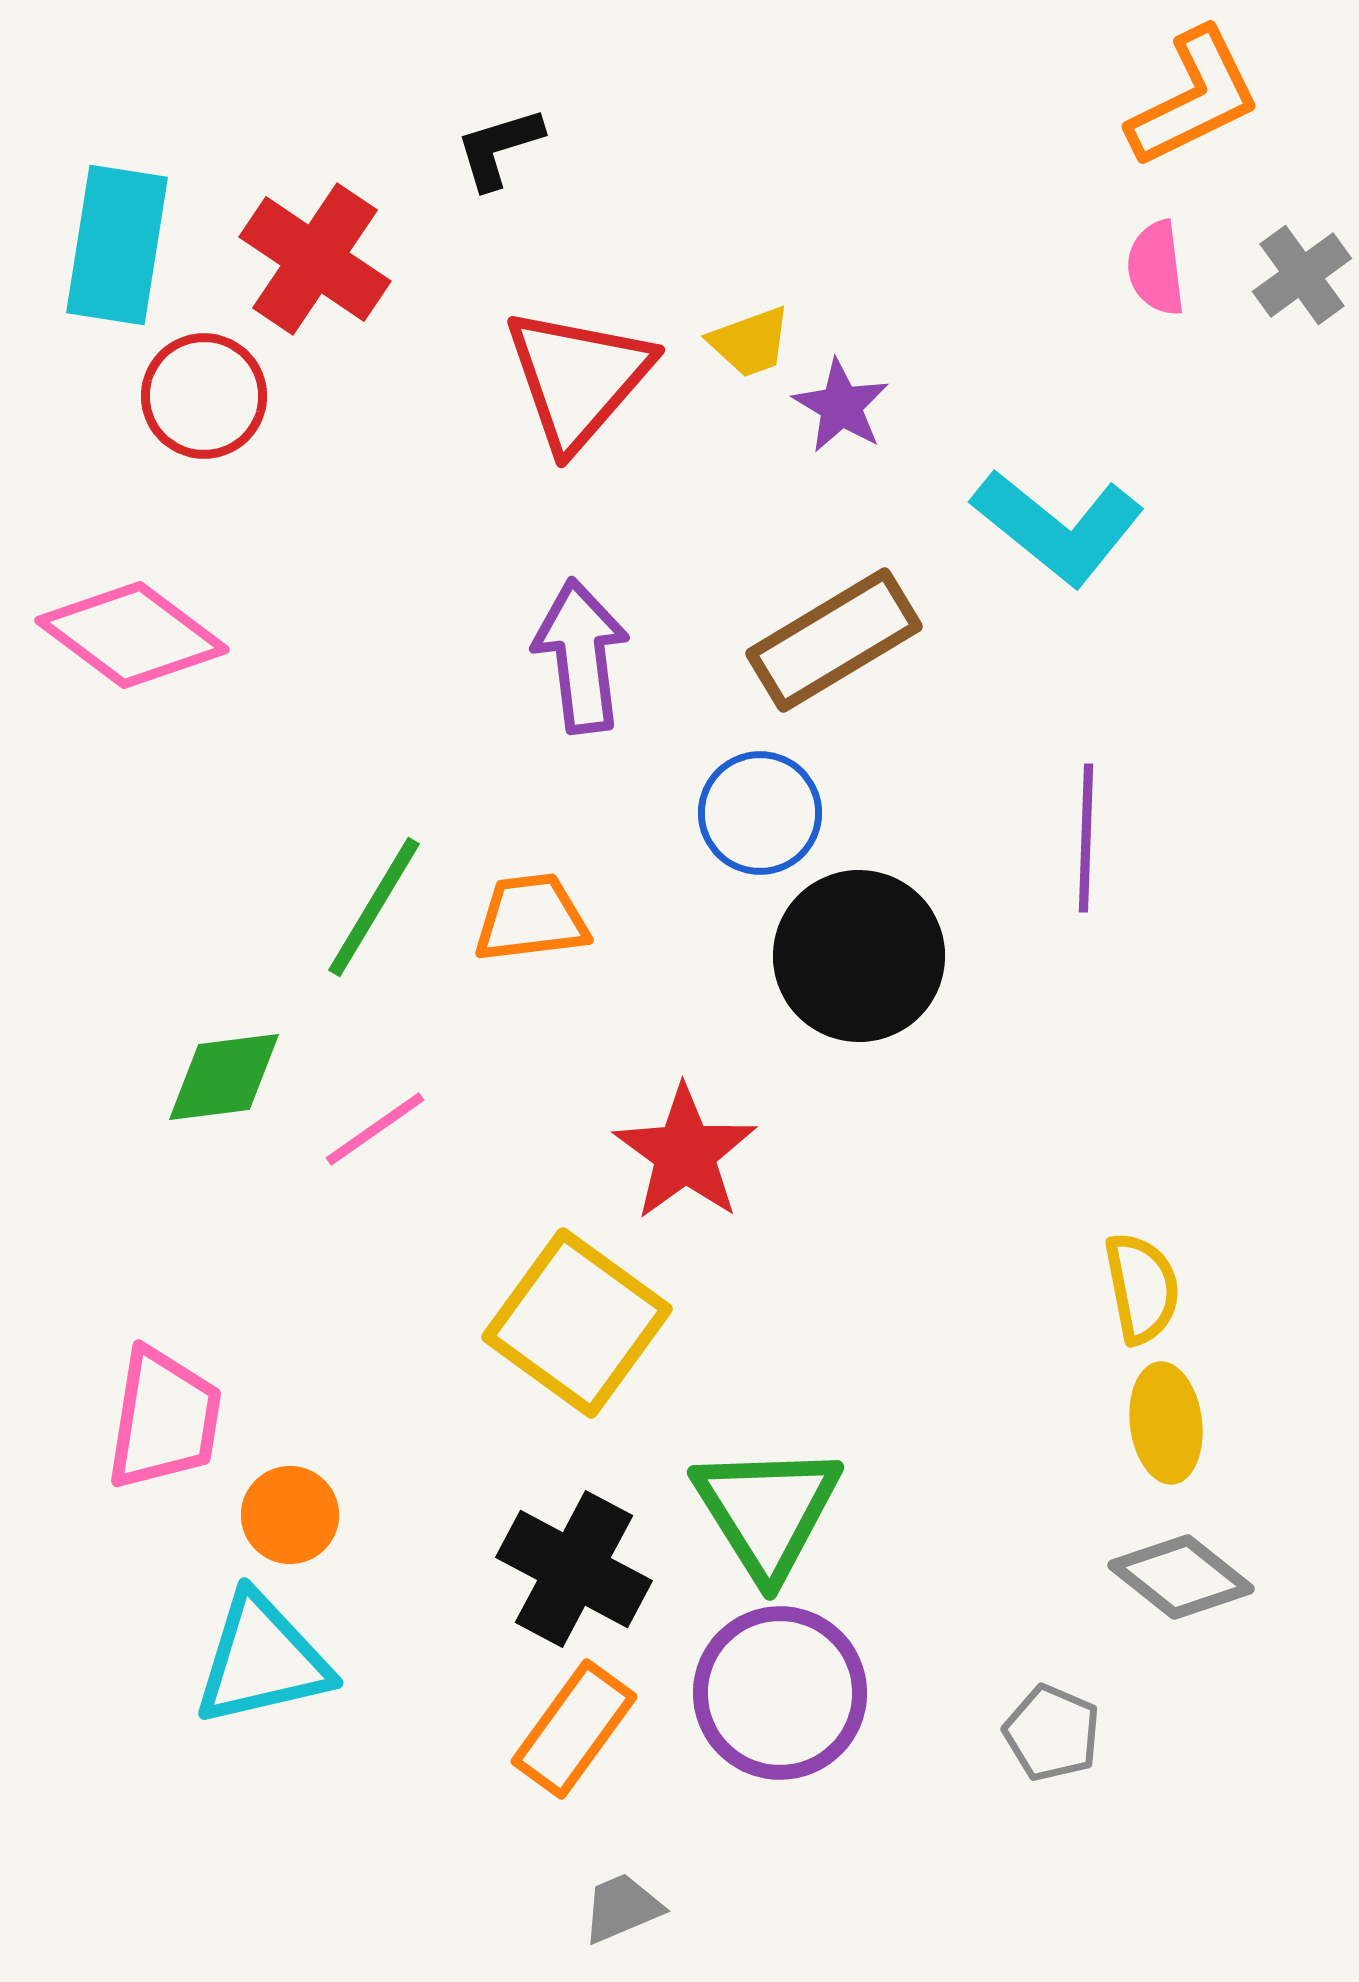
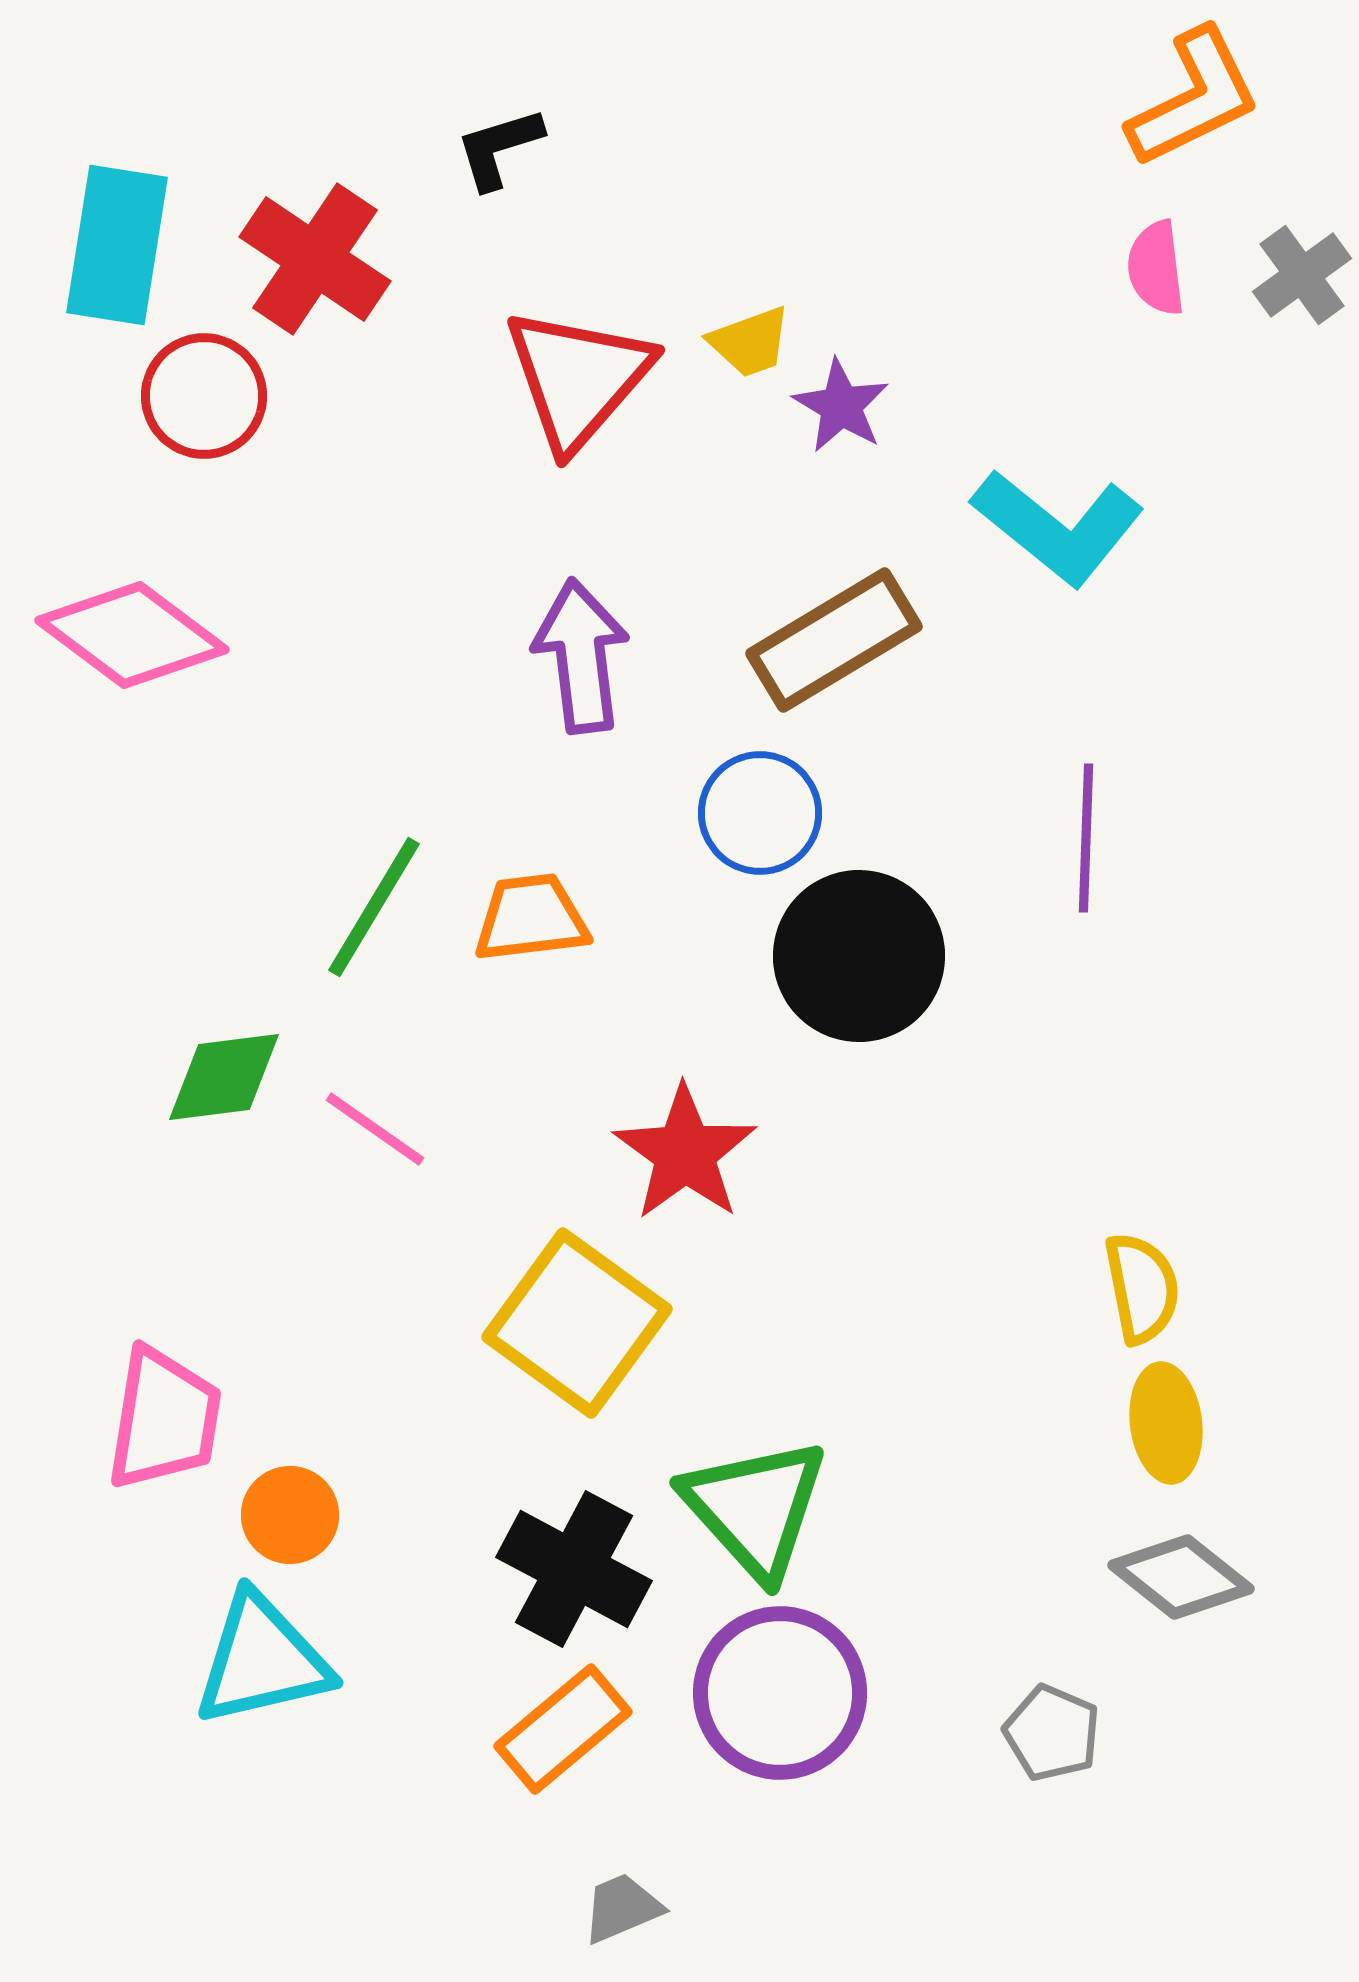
pink line: rotated 70 degrees clockwise
green triangle: moved 12 px left, 3 px up; rotated 10 degrees counterclockwise
orange rectangle: moved 11 px left; rotated 14 degrees clockwise
